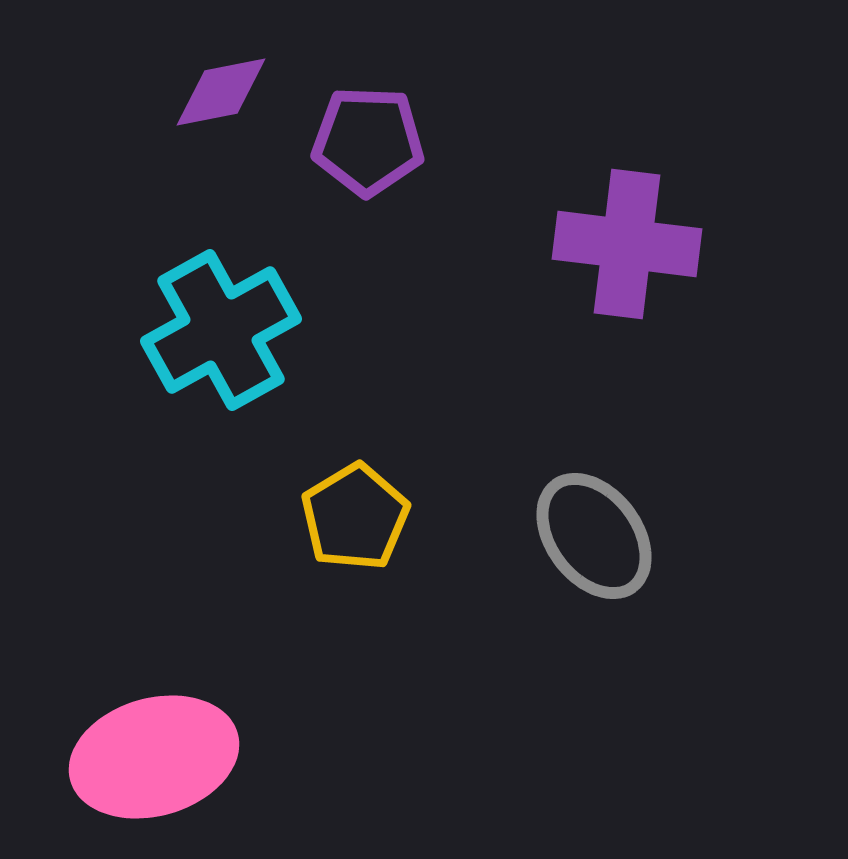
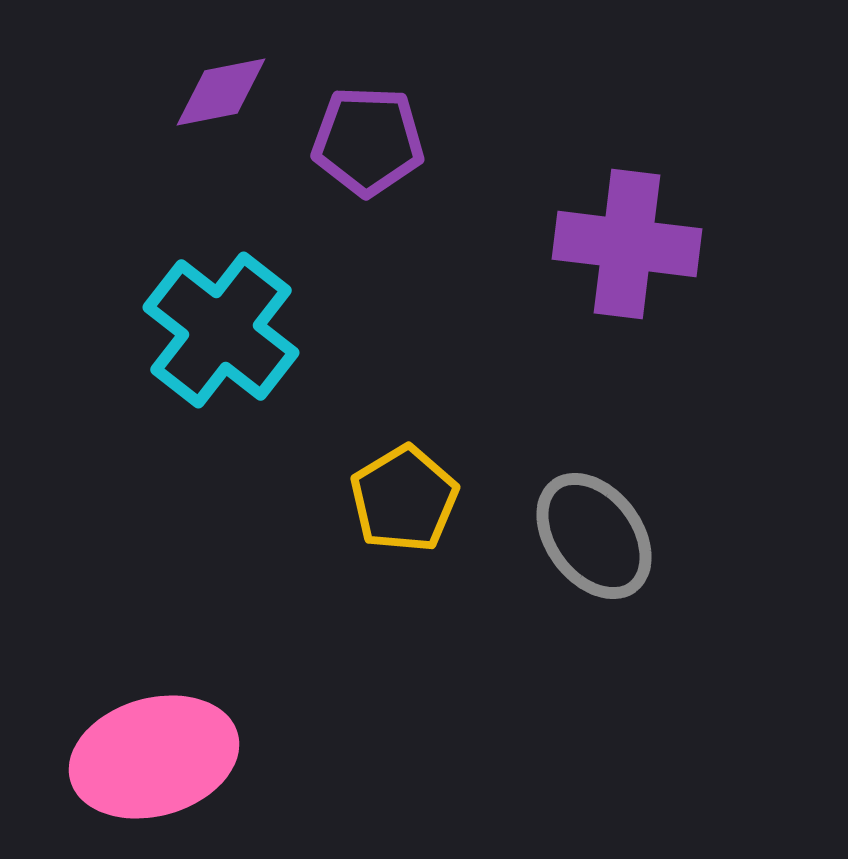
cyan cross: rotated 23 degrees counterclockwise
yellow pentagon: moved 49 px right, 18 px up
